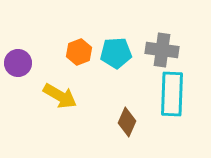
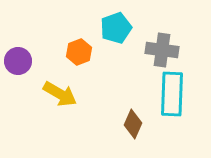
cyan pentagon: moved 25 px up; rotated 16 degrees counterclockwise
purple circle: moved 2 px up
yellow arrow: moved 2 px up
brown diamond: moved 6 px right, 2 px down
